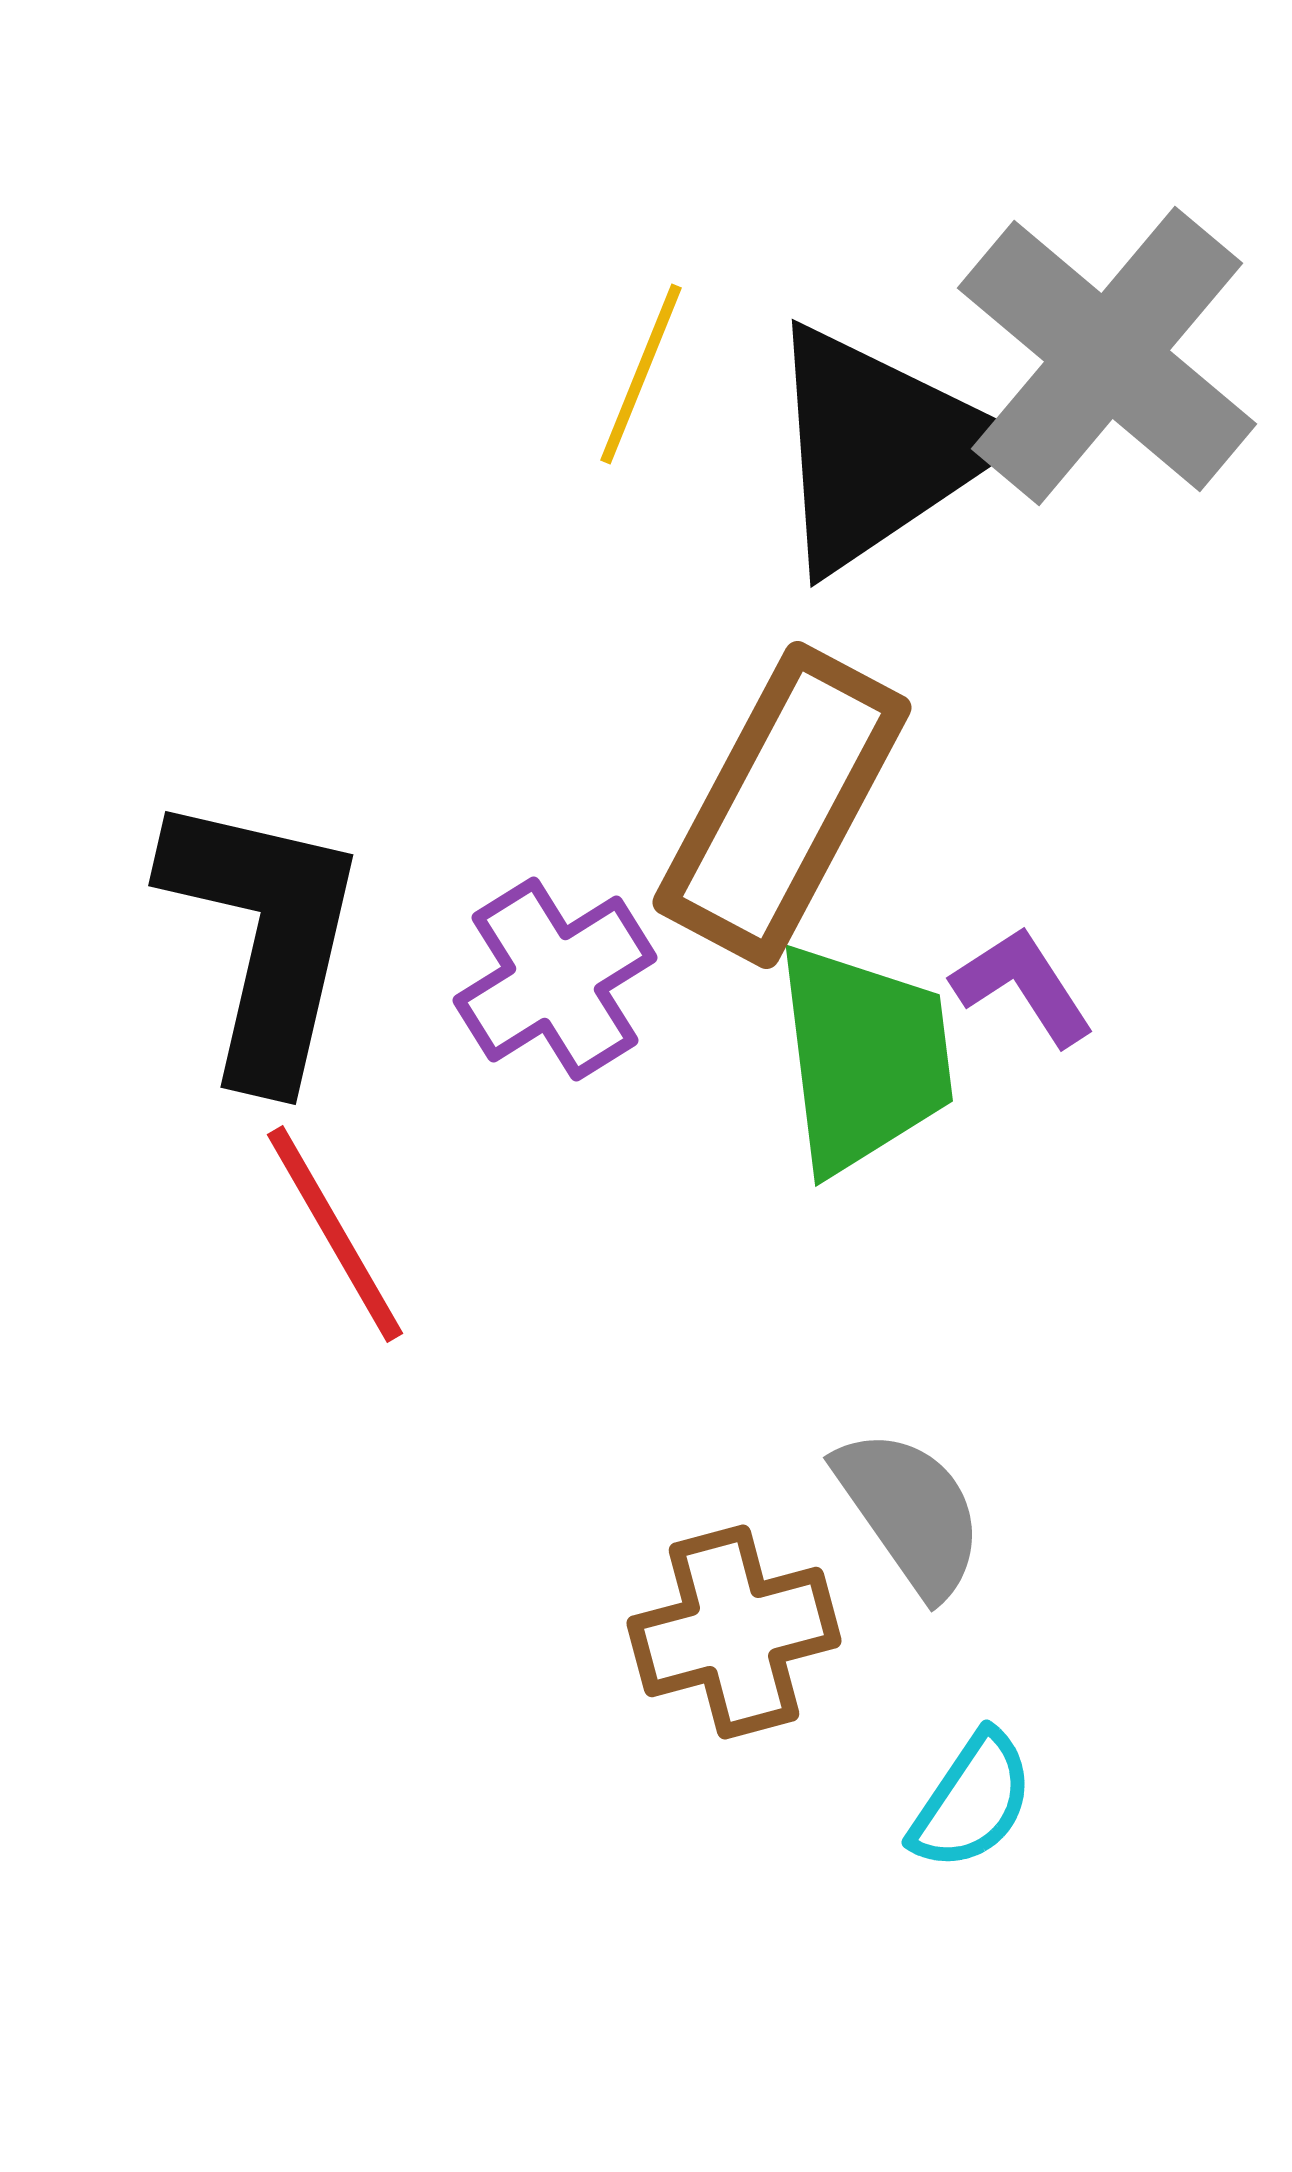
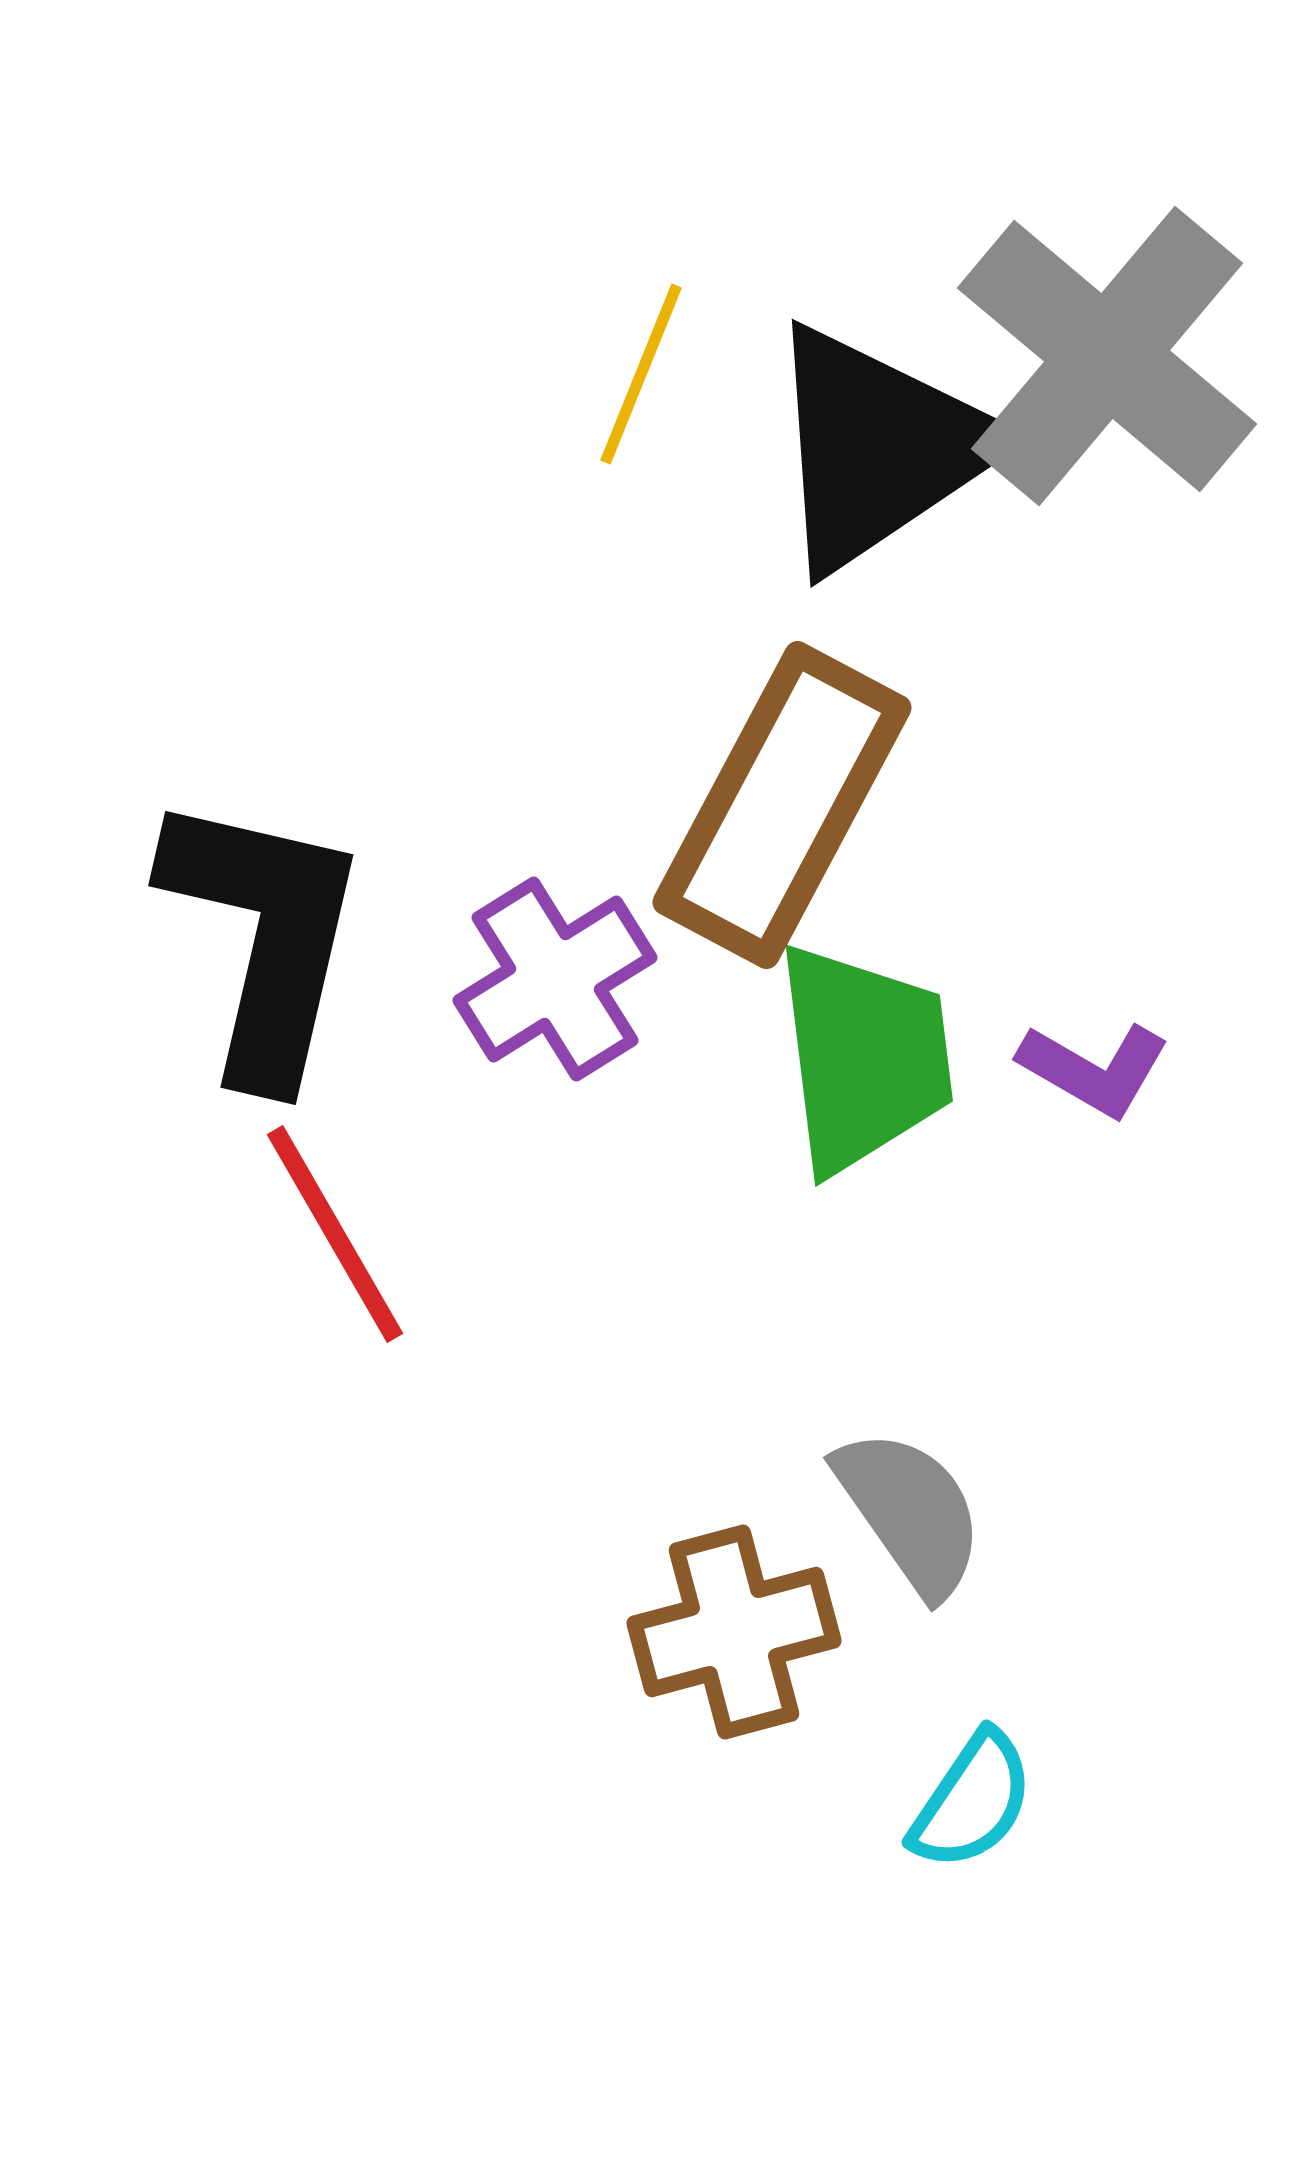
purple L-shape: moved 71 px right, 83 px down; rotated 153 degrees clockwise
